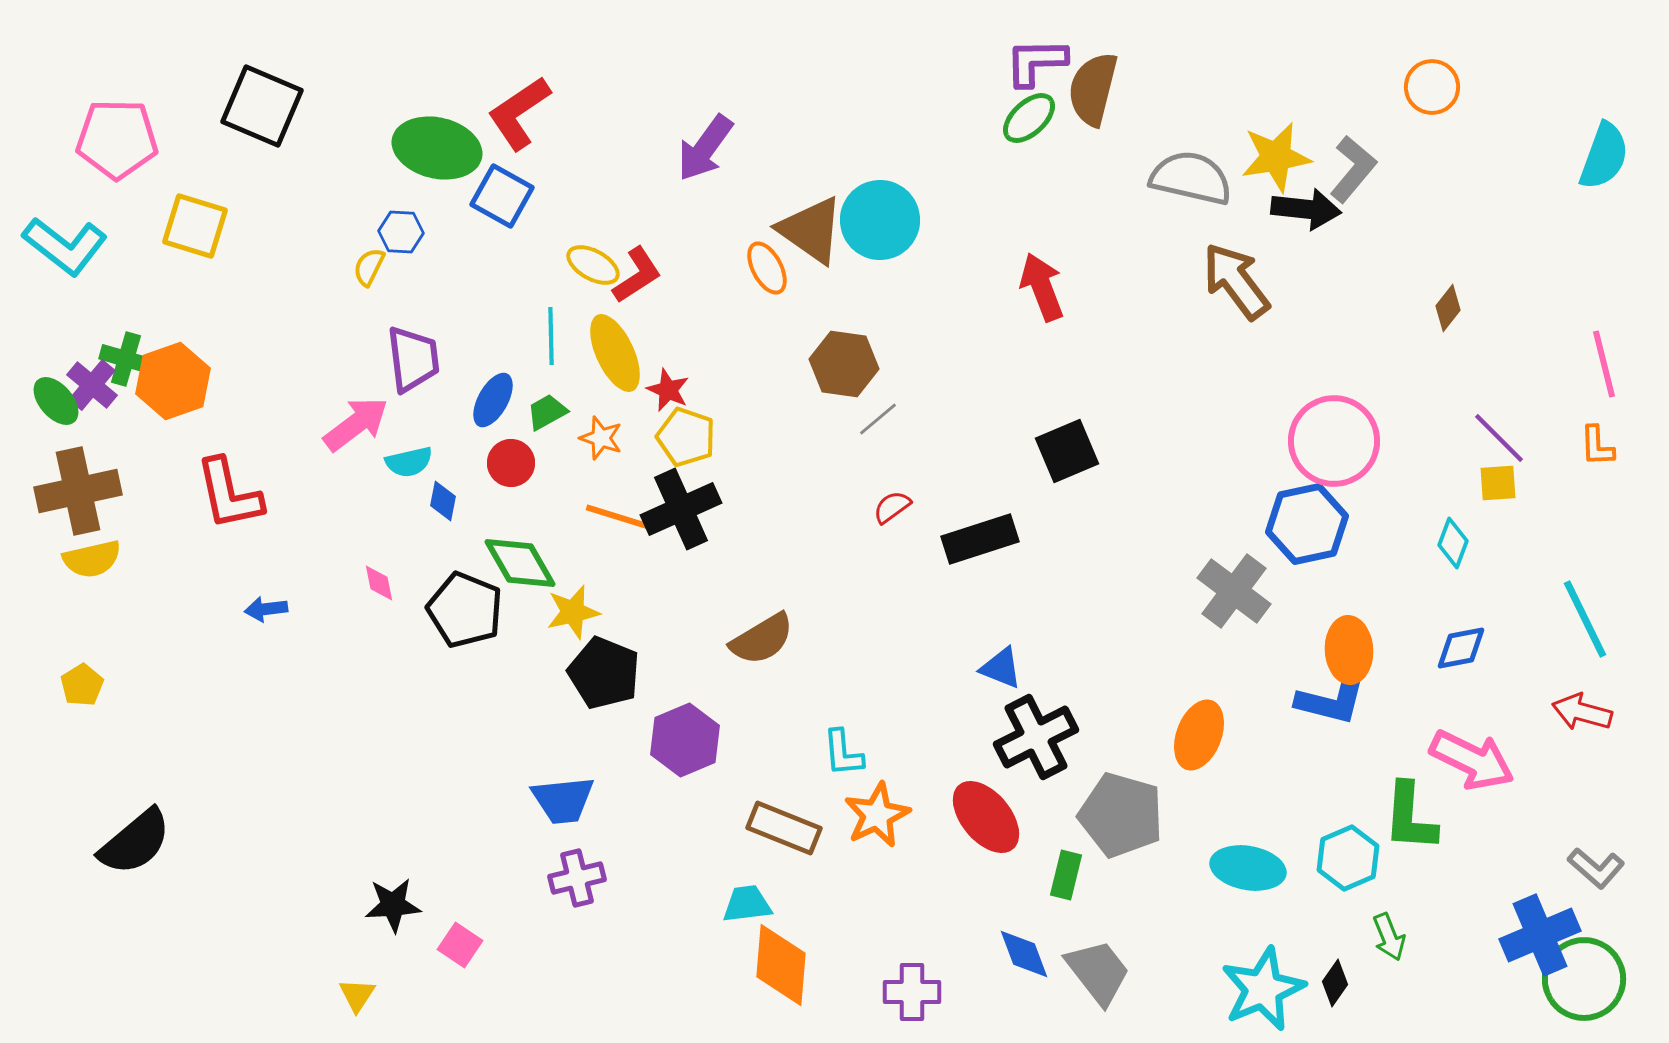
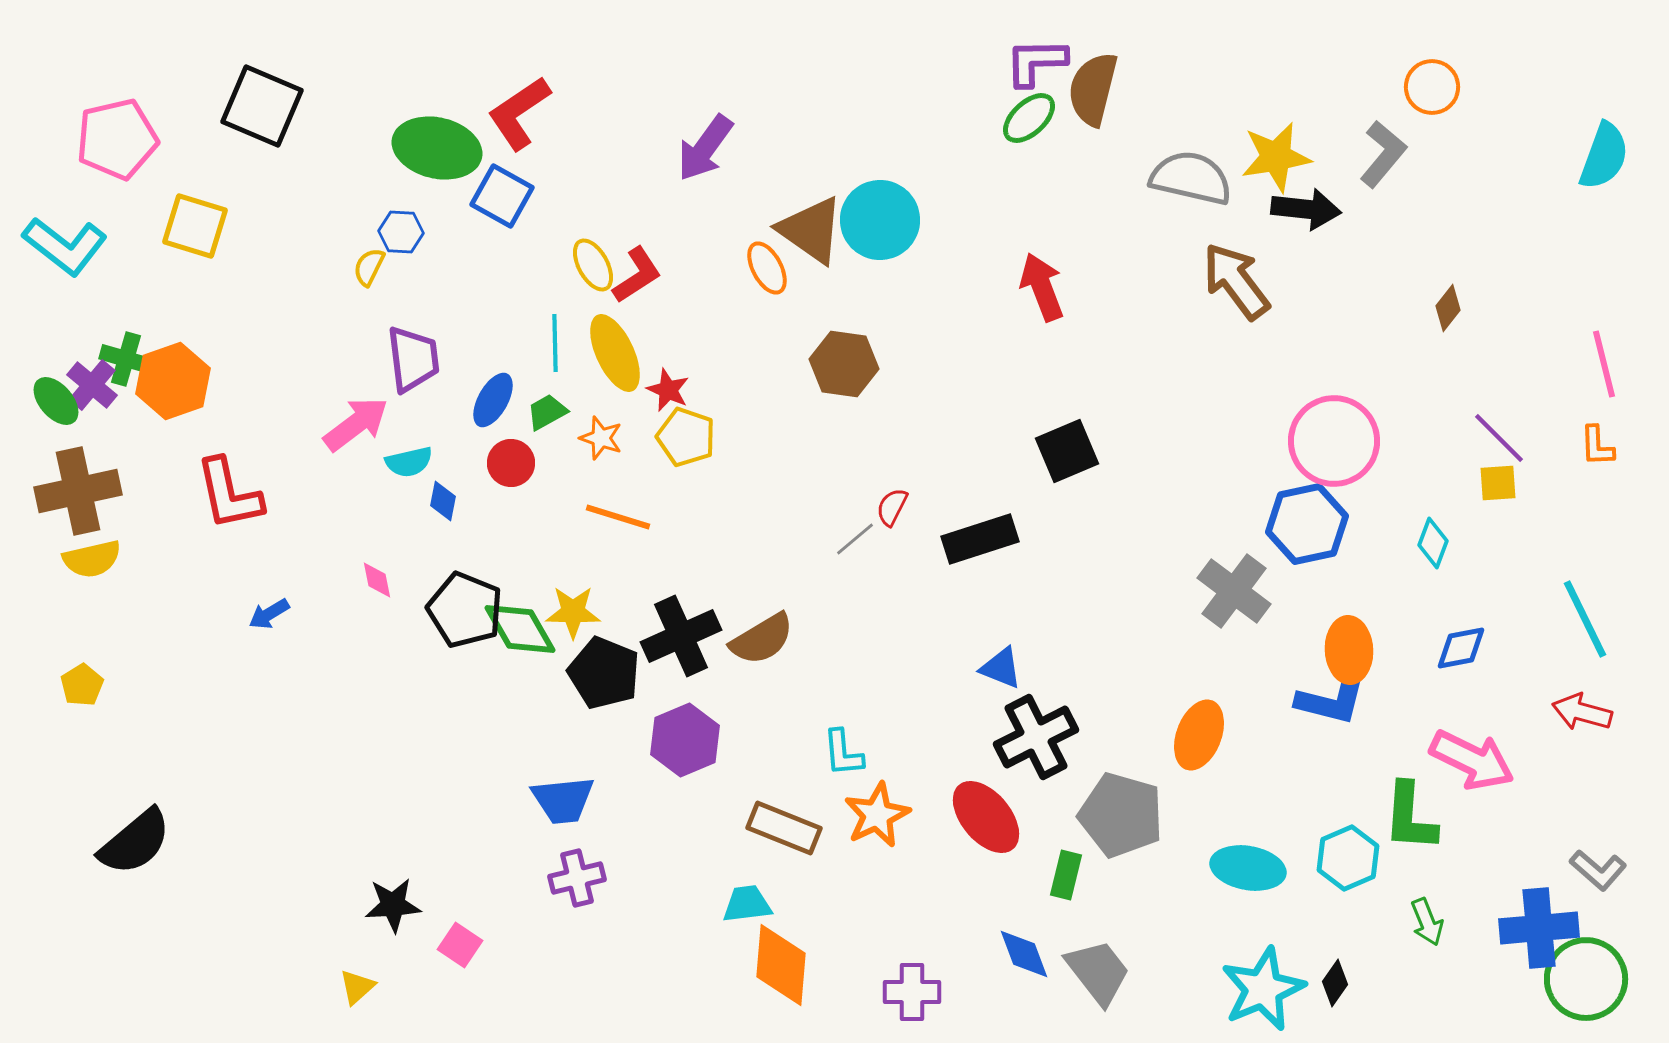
pink pentagon at (117, 139): rotated 14 degrees counterclockwise
gray L-shape at (1353, 169): moved 30 px right, 15 px up
yellow ellipse at (593, 265): rotated 32 degrees clockwise
cyan line at (551, 336): moved 4 px right, 7 px down
gray line at (878, 419): moved 23 px left, 120 px down
red semicircle at (892, 507): rotated 27 degrees counterclockwise
black cross at (681, 509): moved 127 px down
cyan diamond at (1453, 543): moved 20 px left
green diamond at (520, 563): moved 66 px down
pink diamond at (379, 583): moved 2 px left, 3 px up
blue arrow at (266, 609): moved 3 px right, 5 px down; rotated 24 degrees counterclockwise
yellow star at (573, 612): rotated 14 degrees clockwise
gray L-shape at (1596, 868): moved 2 px right, 2 px down
blue cross at (1540, 935): moved 1 px left, 7 px up; rotated 18 degrees clockwise
green arrow at (1389, 937): moved 38 px right, 15 px up
green circle at (1584, 979): moved 2 px right
yellow triangle at (357, 995): moved 8 px up; rotated 15 degrees clockwise
